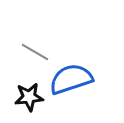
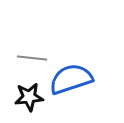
gray line: moved 3 px left, 6 px down; rotated 24 degrees counterclockwise
